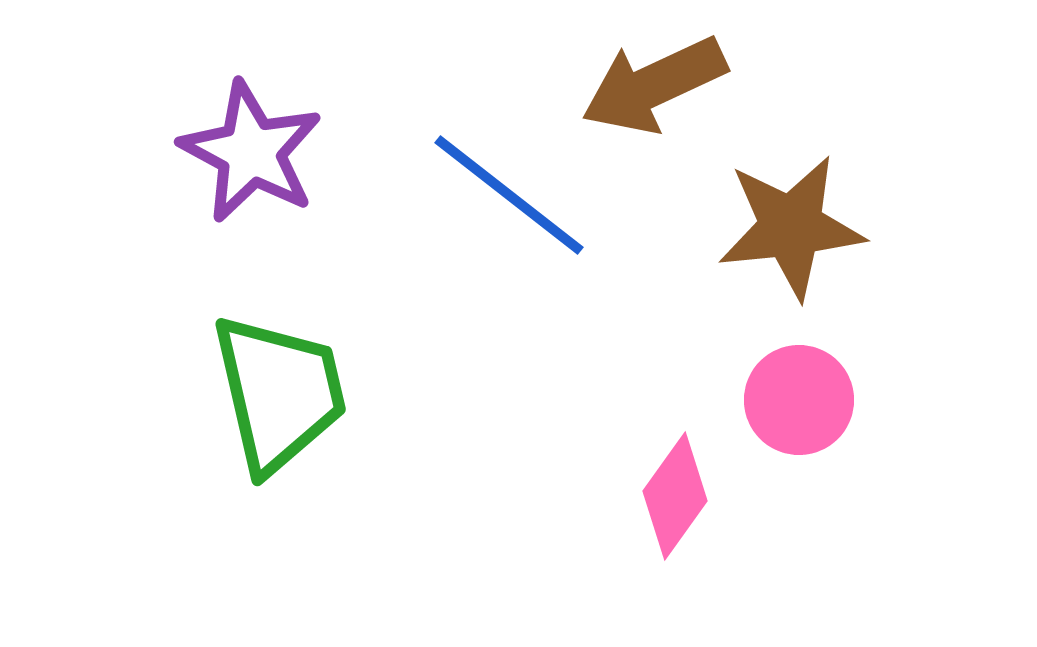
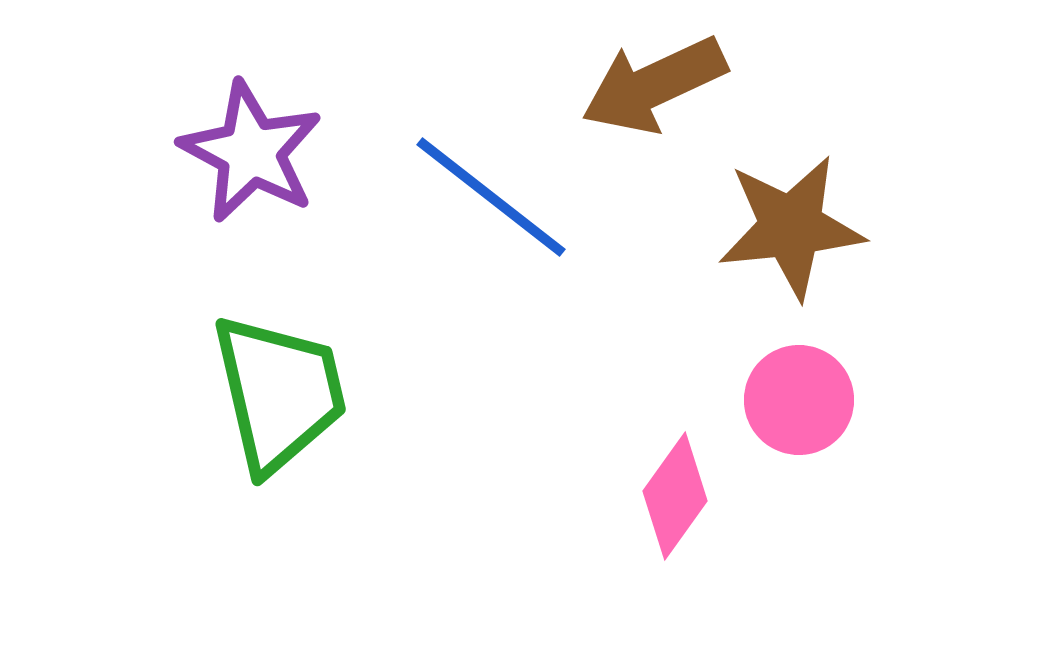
blue line: moved 18 px left, 2 px down
